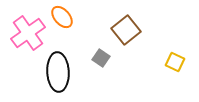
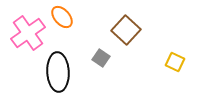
brown square: rotated 8 degrees counterclockwise
